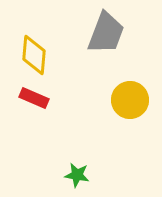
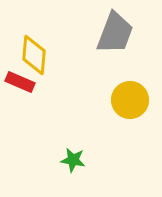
gray trapezoid: moved 9 px right
red rectangle: moved 14 px left, 16 px up
green star: moved 4 px left, 15 px up
